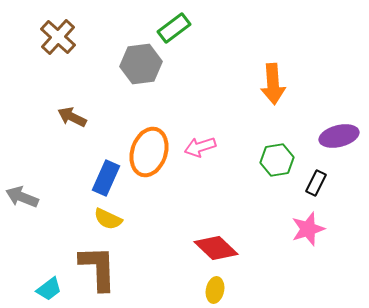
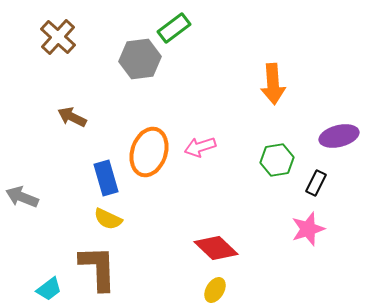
gray hexagon: moved 1 px left, 5 px up
blue rectangle: rotated 40 degrees counterclockwise
yellow ellipse: rotated 20 degrees clockwise
